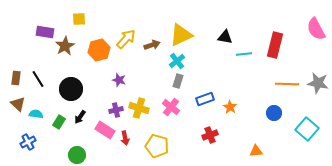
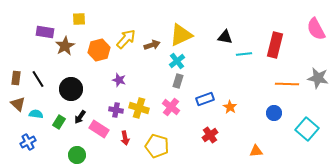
gray star: moved 5 px up
purple cross: rotated 24 degrees clockwise
pink rectangle: moved 6 px left, 1 px up
red cross: rotated 14 degrees counterclockwise
